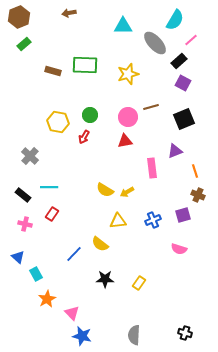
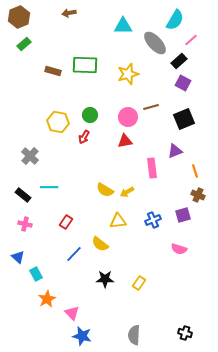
red rectangle at (52, 214): moved 14 px right, 8 px down
